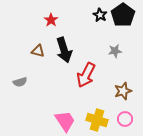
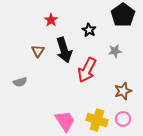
black star: moved 11 px left, 15 px down
brown triangle: rotated 48 degrees clockwise
red arrow: moved 1 px right, 5 px up
pink circle: moved 2 px left
